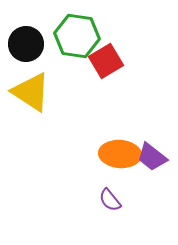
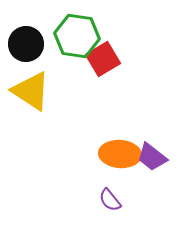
red square: moved 3 px left, 2 px up
yellow triangle: moved 1 px up
